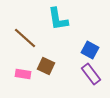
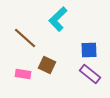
cyan L-shape: rotated 55 degrees clockwise
blue square: moved 1 px left; rotated 30 degrees counterclockwise
brown square: moved 1 px right, 1 px up
purple rectangle: moved 1 px left; rotated 15 degrees counterclockwise
